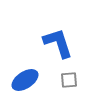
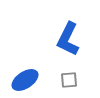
blue L-shape: moved 10 px right, 4 px up; rotated 136 degrees counterclockwise
